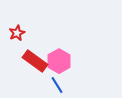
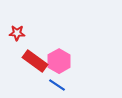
red star: rotated 28 degrees clockwise
blue line: rotated 24 degrees counterclockwise
